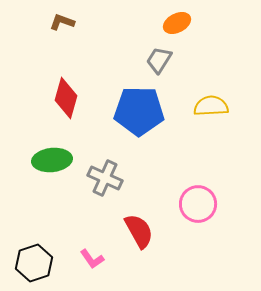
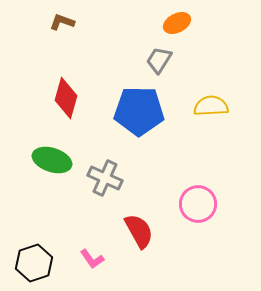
green ellipse: rotated 24 degrees clockwise
